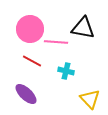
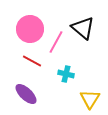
black triangle: rotated 30 degrees clockwise
pink line: rotated 65 degrees counterclockwise
cyan cross: moved 3 px down
yellow triangle: rotated 15 degrees clockwise
